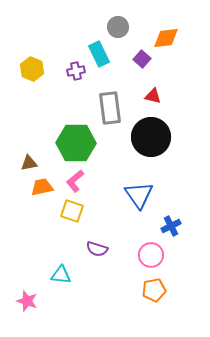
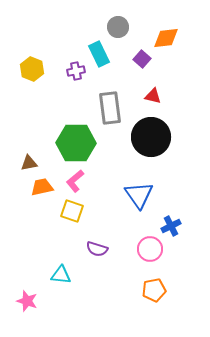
pink circle: moved 1 px left, 6 px up
